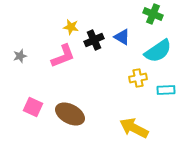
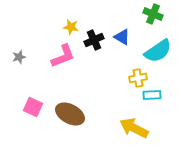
gray star: moved 1 px left, 1 px down
cyan rectangle: moved 14 px left, 5 px down
